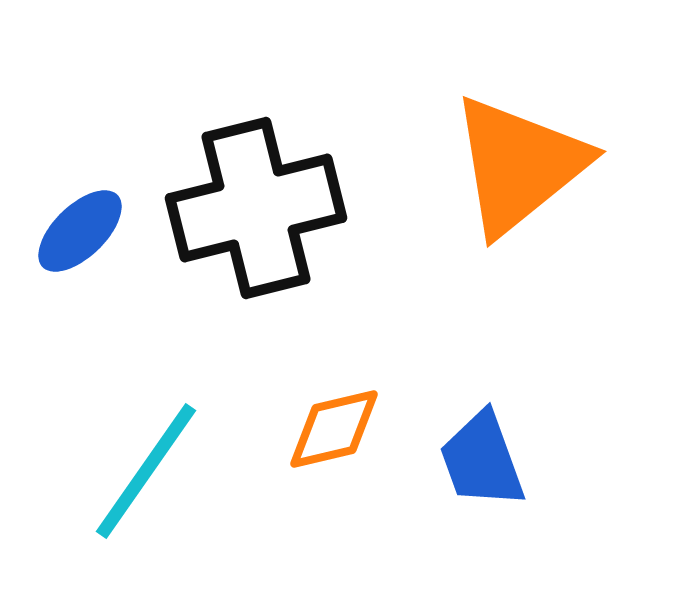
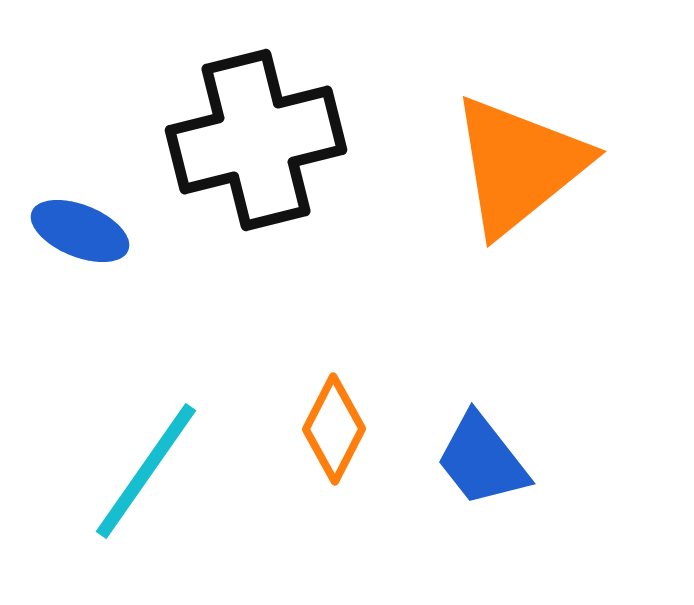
black cross: moved 68 px up
blue ellipse: rotated 66 degrees clockwise
orange diamond: rotated 50 degrees counterclockwise
blue trapezoid: rotated 18 degrees counterclockwise
